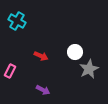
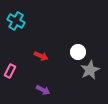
cyan cross: moved 1 px left
white circle: moved 3 px right
gray star: moved 1 px right, 1 px down
